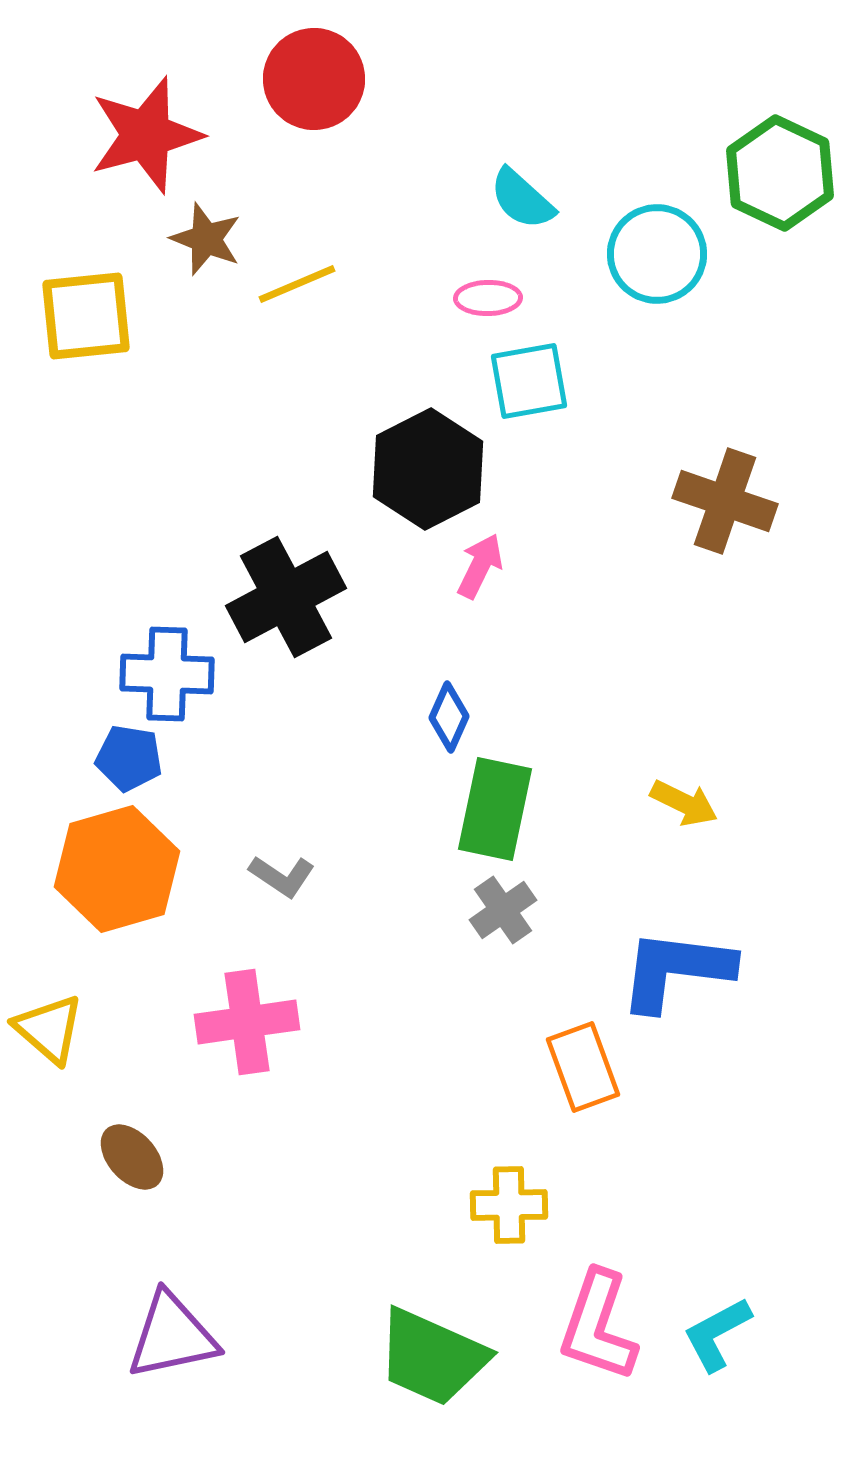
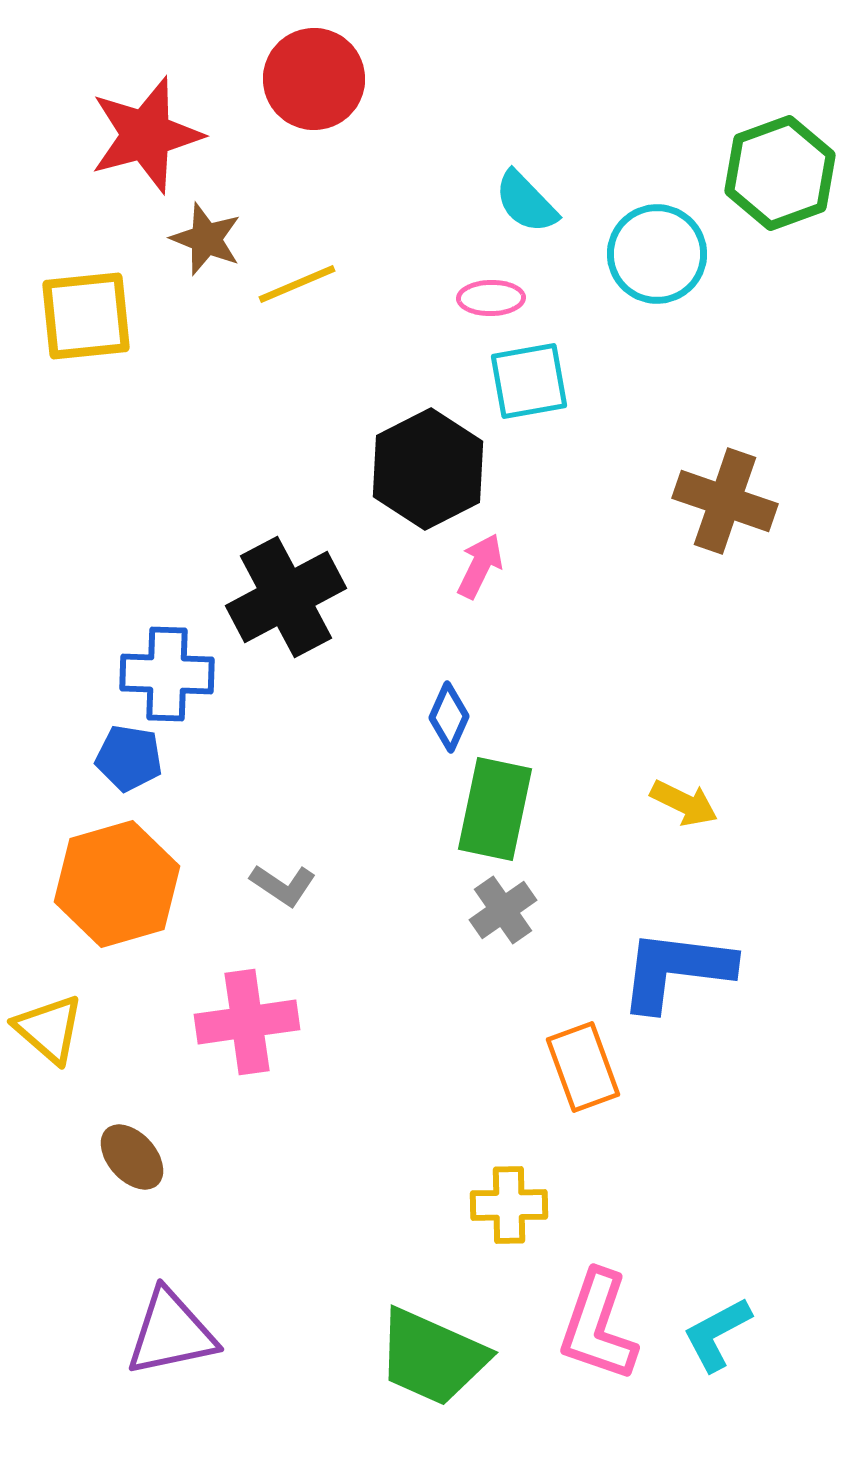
green hexagon: rotated 15 degrees clockwise
cyan semicircle: moved 4 px right, 3 px down; rotated 4 degrees clockwise
pink ellipse: moved 3 px right
orange hexagon: moved 15 px down
gray L-shape: moved 1 px right, 9 px down
purple triangle: moved 1 px left, 3 px up
